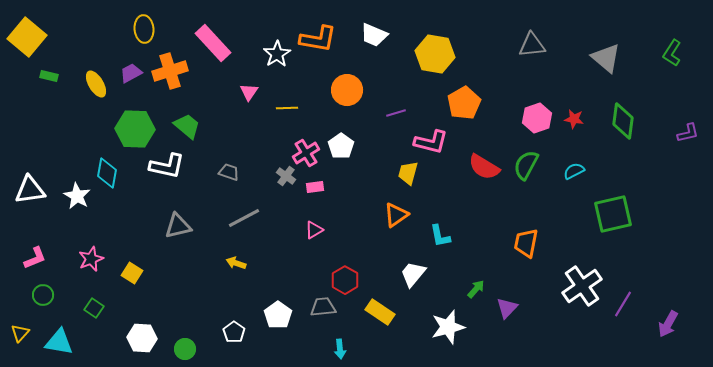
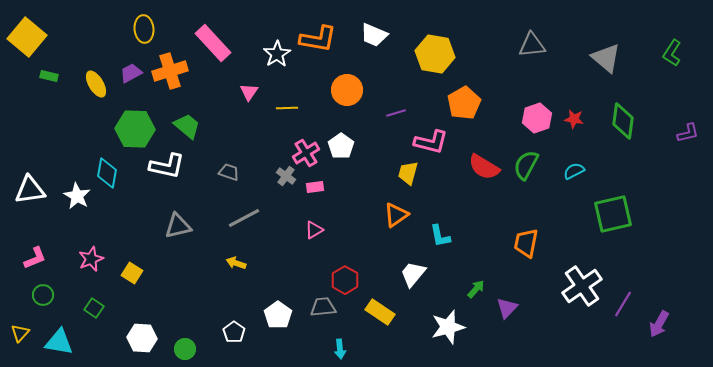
purple arrow at (668, 324): moved 9 px left
